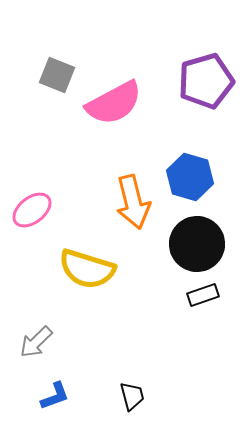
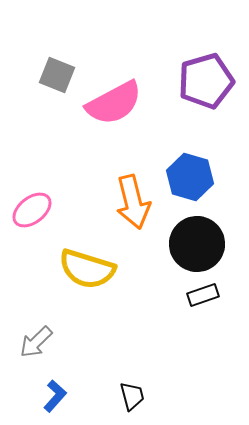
blue L-shape: rotated 28 degrees counterclockwise
